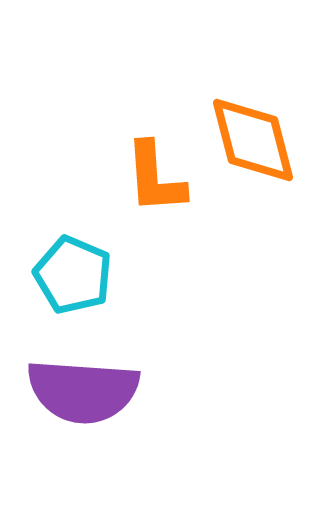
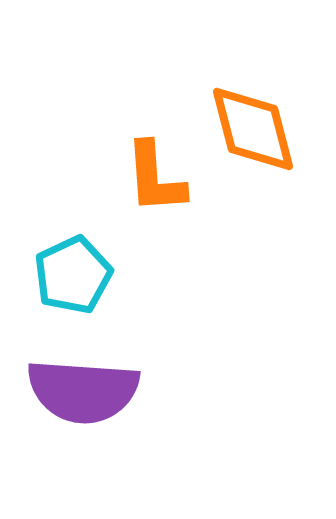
orange diamond: moved 11 px up
cyan pentagon: rotated 24 degrees clockwise
